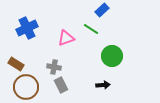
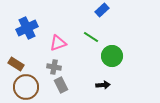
green line: moved 8 px down
pink triangle: moved 8 px left, 5 px down
